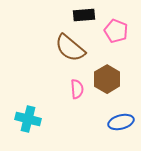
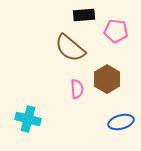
pink pentagon: rotated 15 degrees counterclockwise
